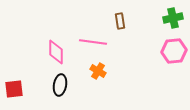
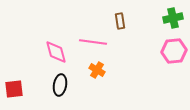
pink diamond: rotated 15 degrees counterclockwise
orange cross: moved 1 px left, 1 px up
